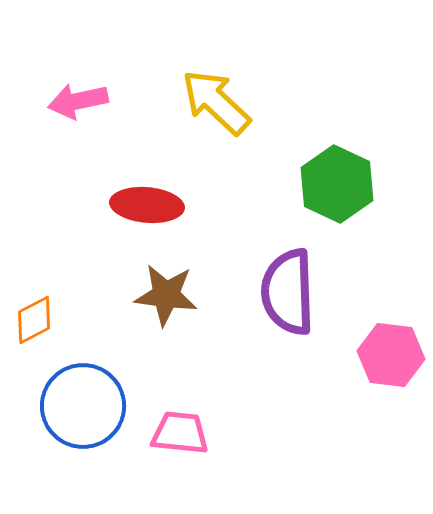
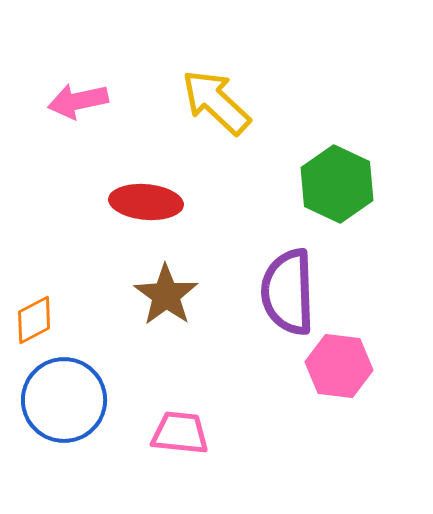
red ellipse: moved 1 px left, 3 px up
brown star: rotated 28 degrees clockwise
pink hexagon: moved 52 px left, 11 px down
blue circle: moved 19 px left, 6 px up
